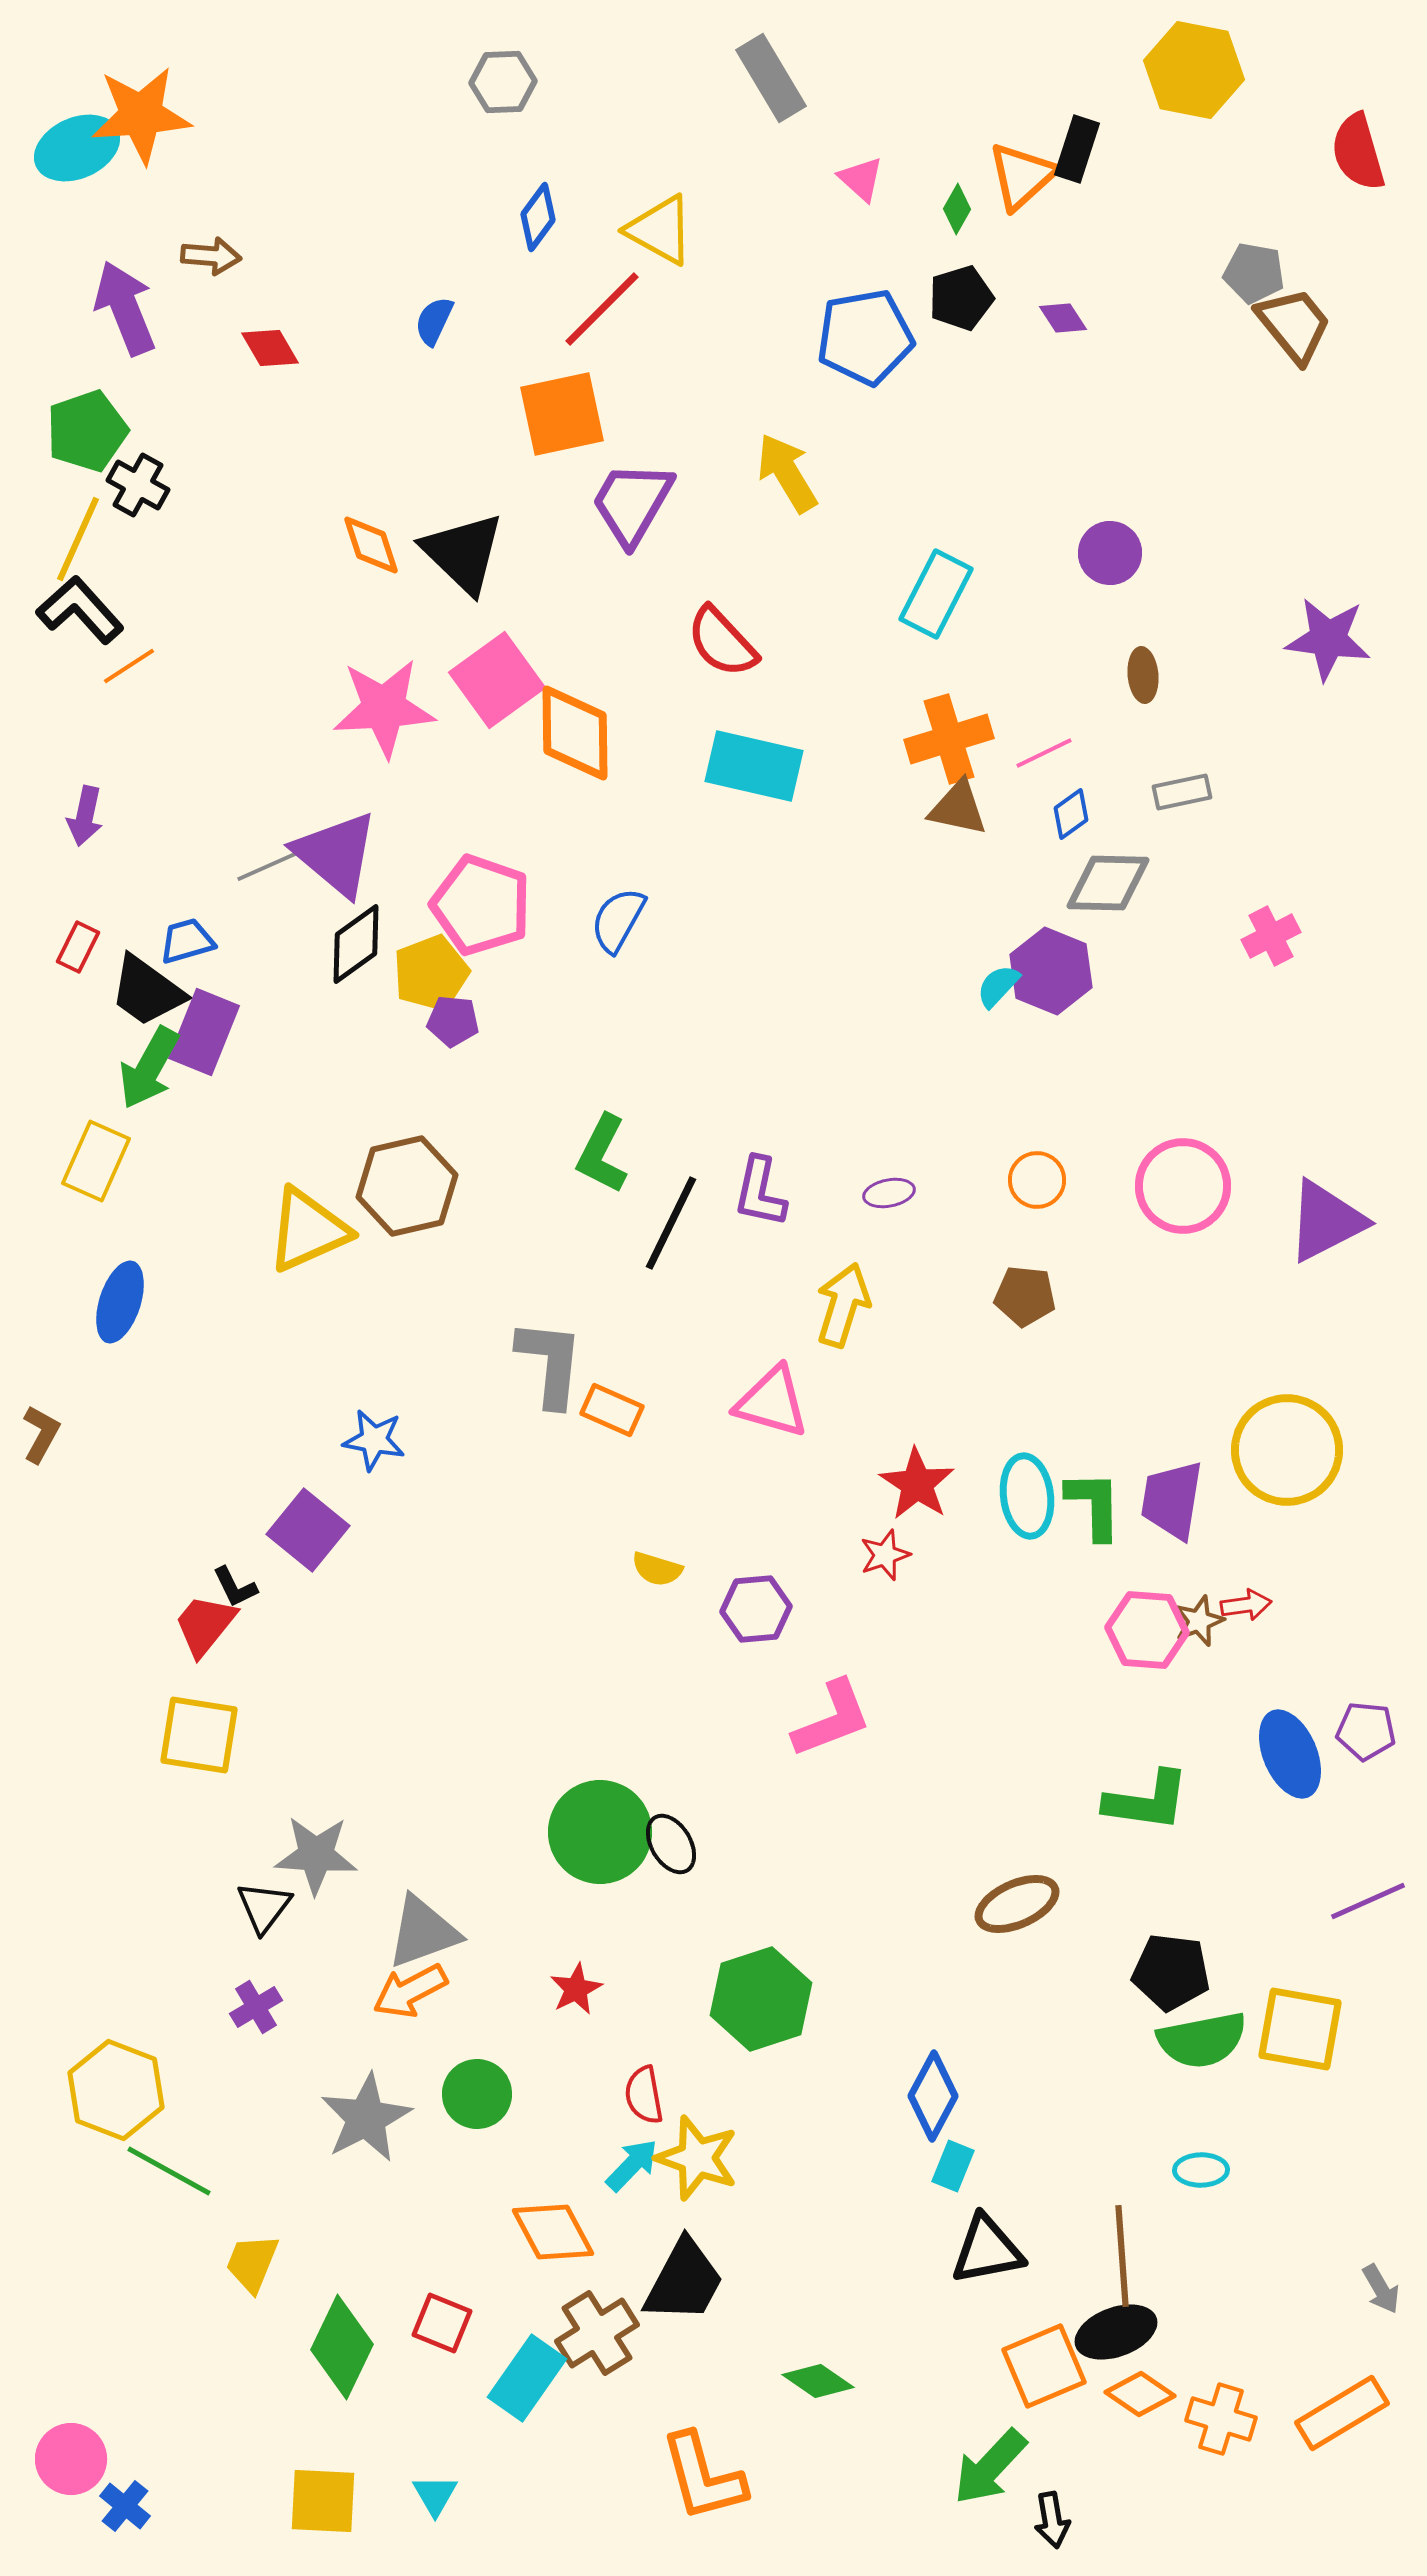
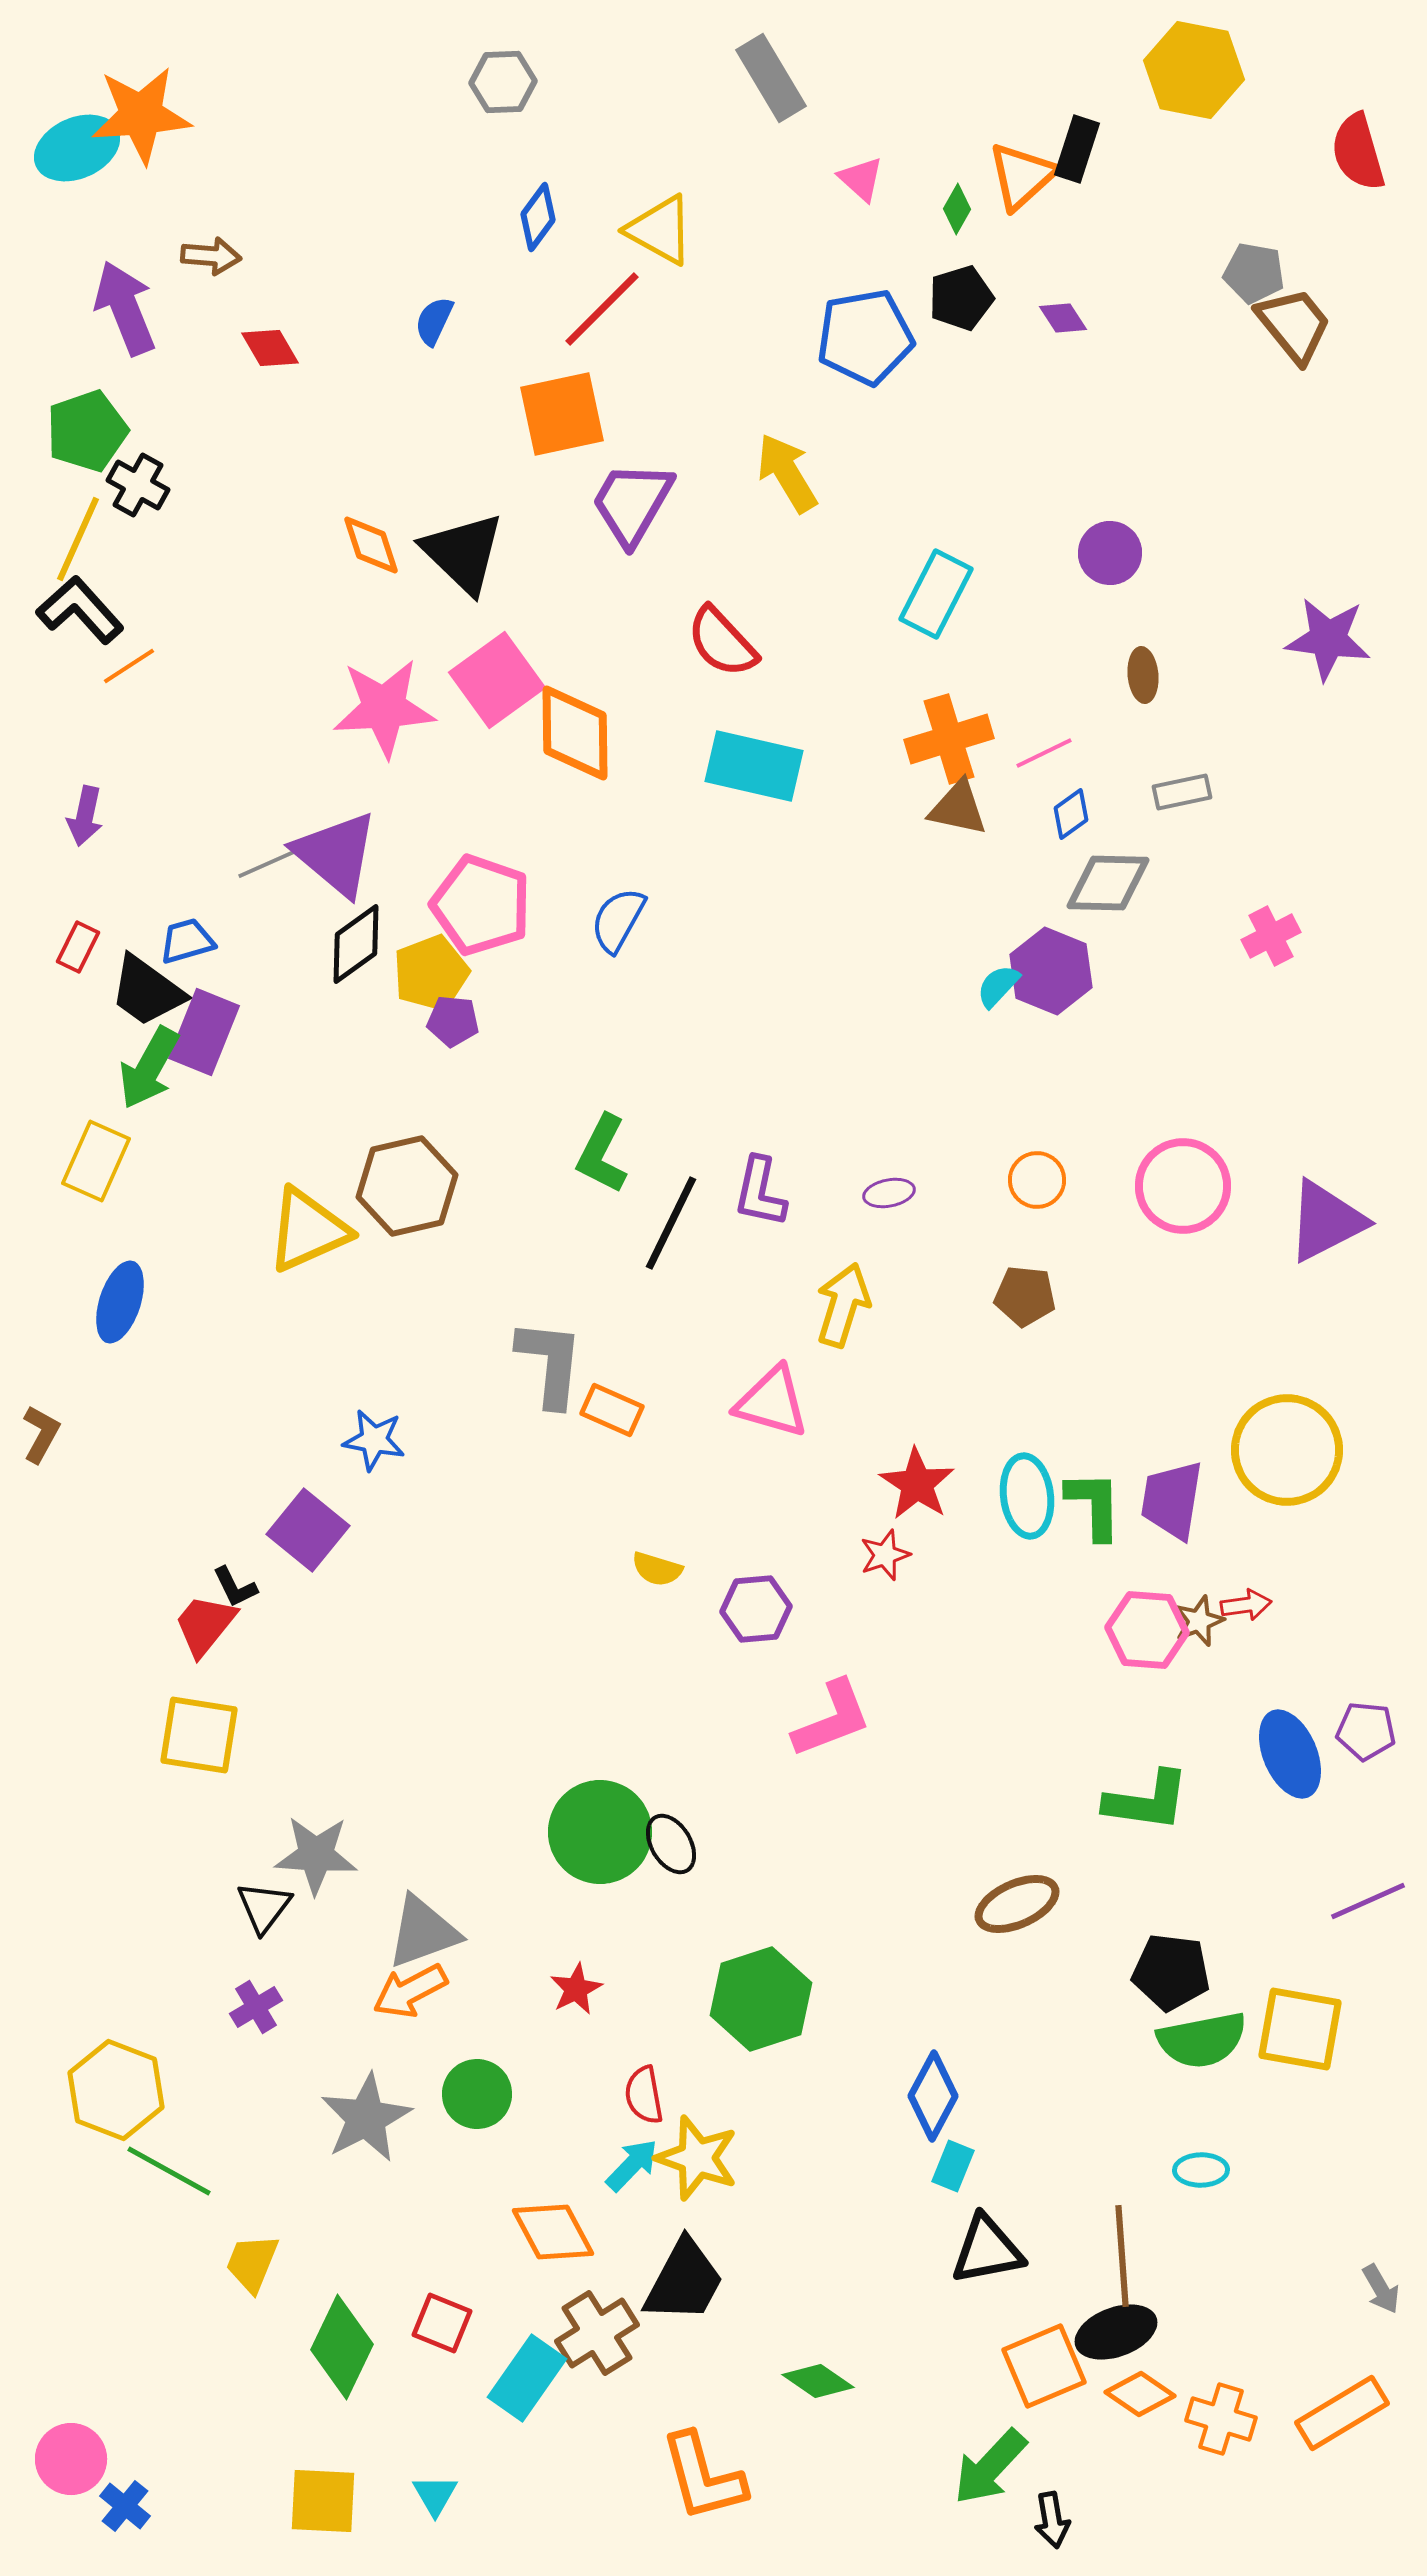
gray line at (268, 866): moved 1 px right, 3 px up
